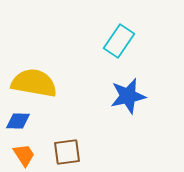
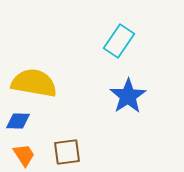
blue star: rotated 21 degrees counterclockwise
